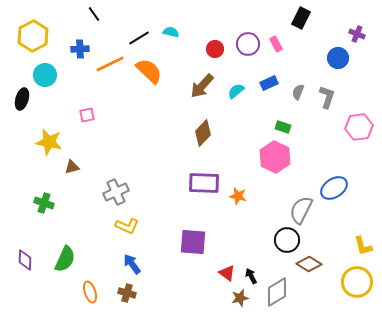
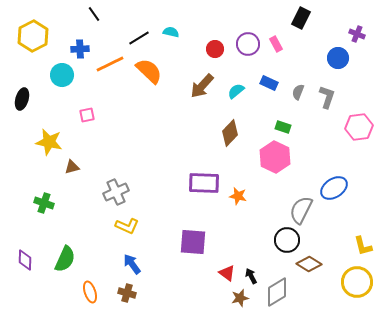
cyan circle at (45, 75): moved 17 px right
blue rectangle at (269, 83): rotated 48 degrees clockwise
brown diamond at (203, 133): moved 27 px right
